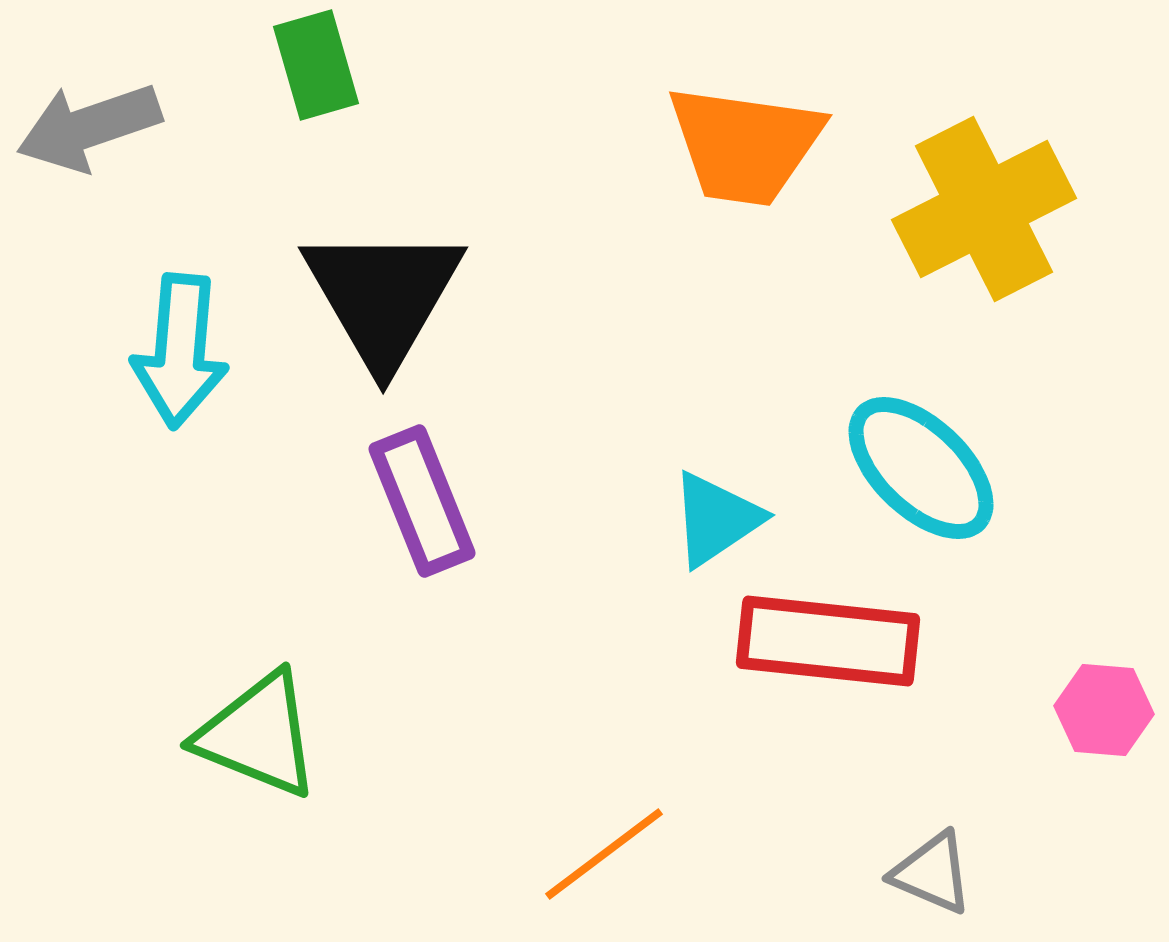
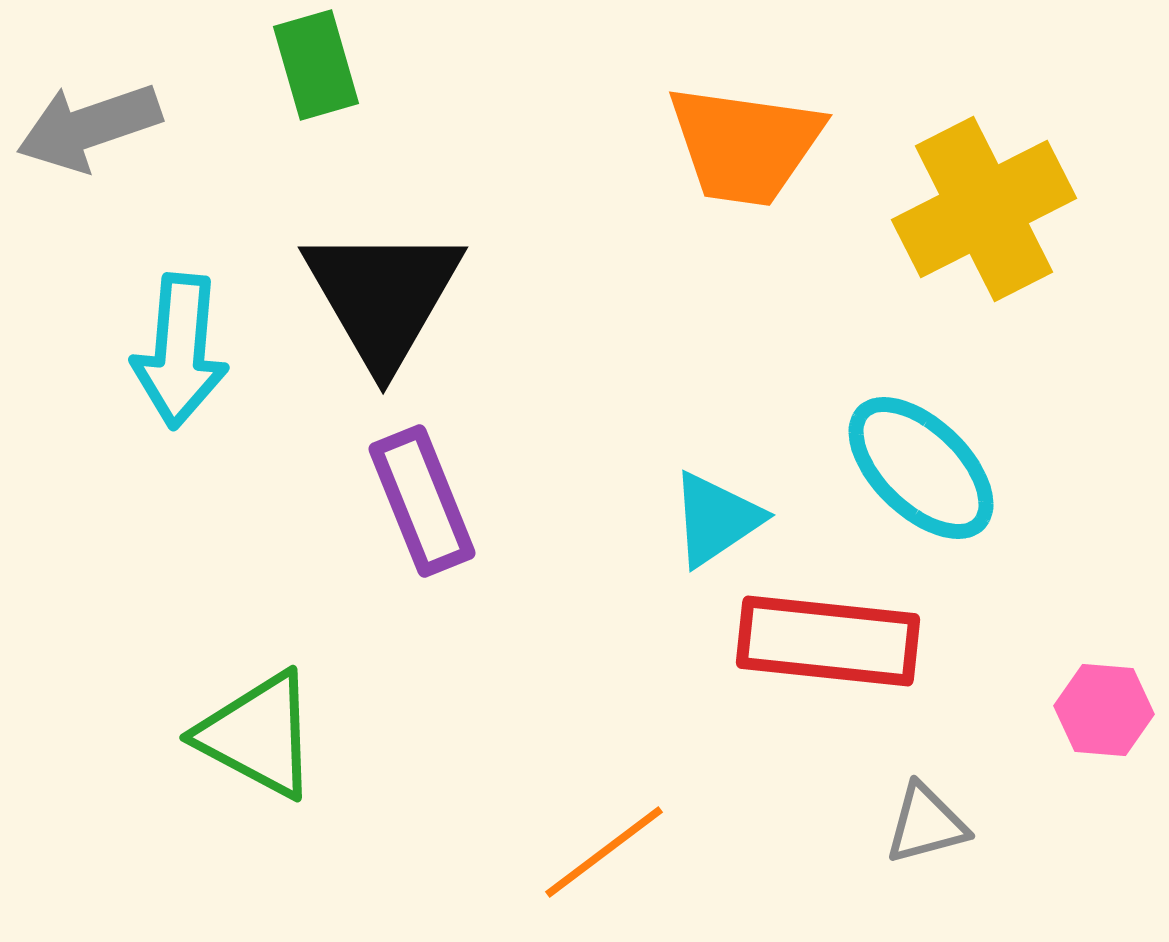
green triangle: rotated 6 degrees clockwise
orange line: moved 2 px up
gray triangle: moved 6 px left, 49 px up; rotated 38 degrees counterclockwise
